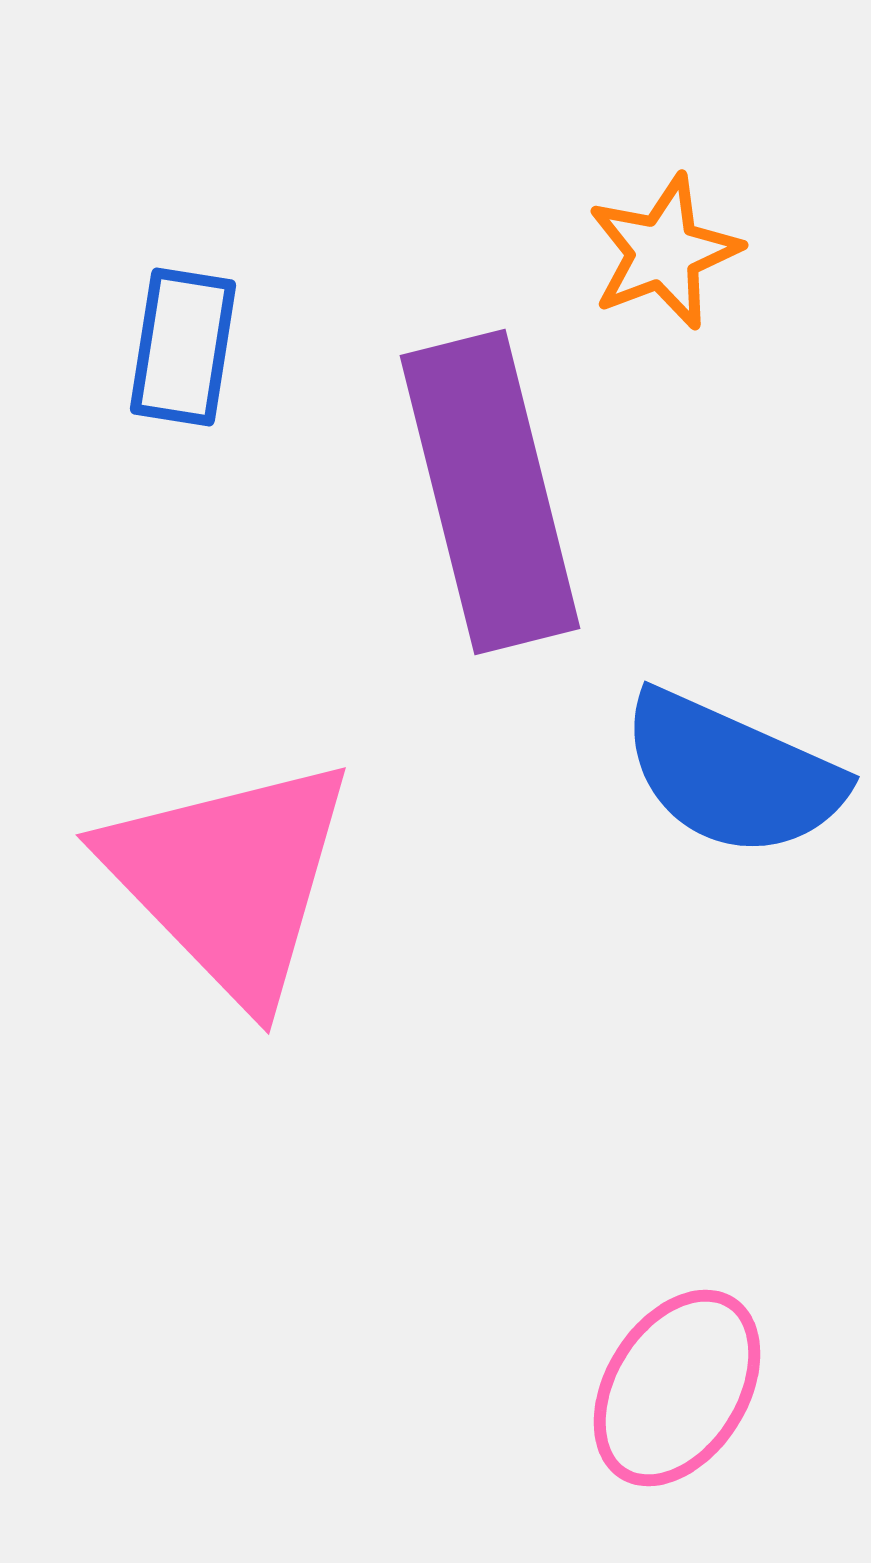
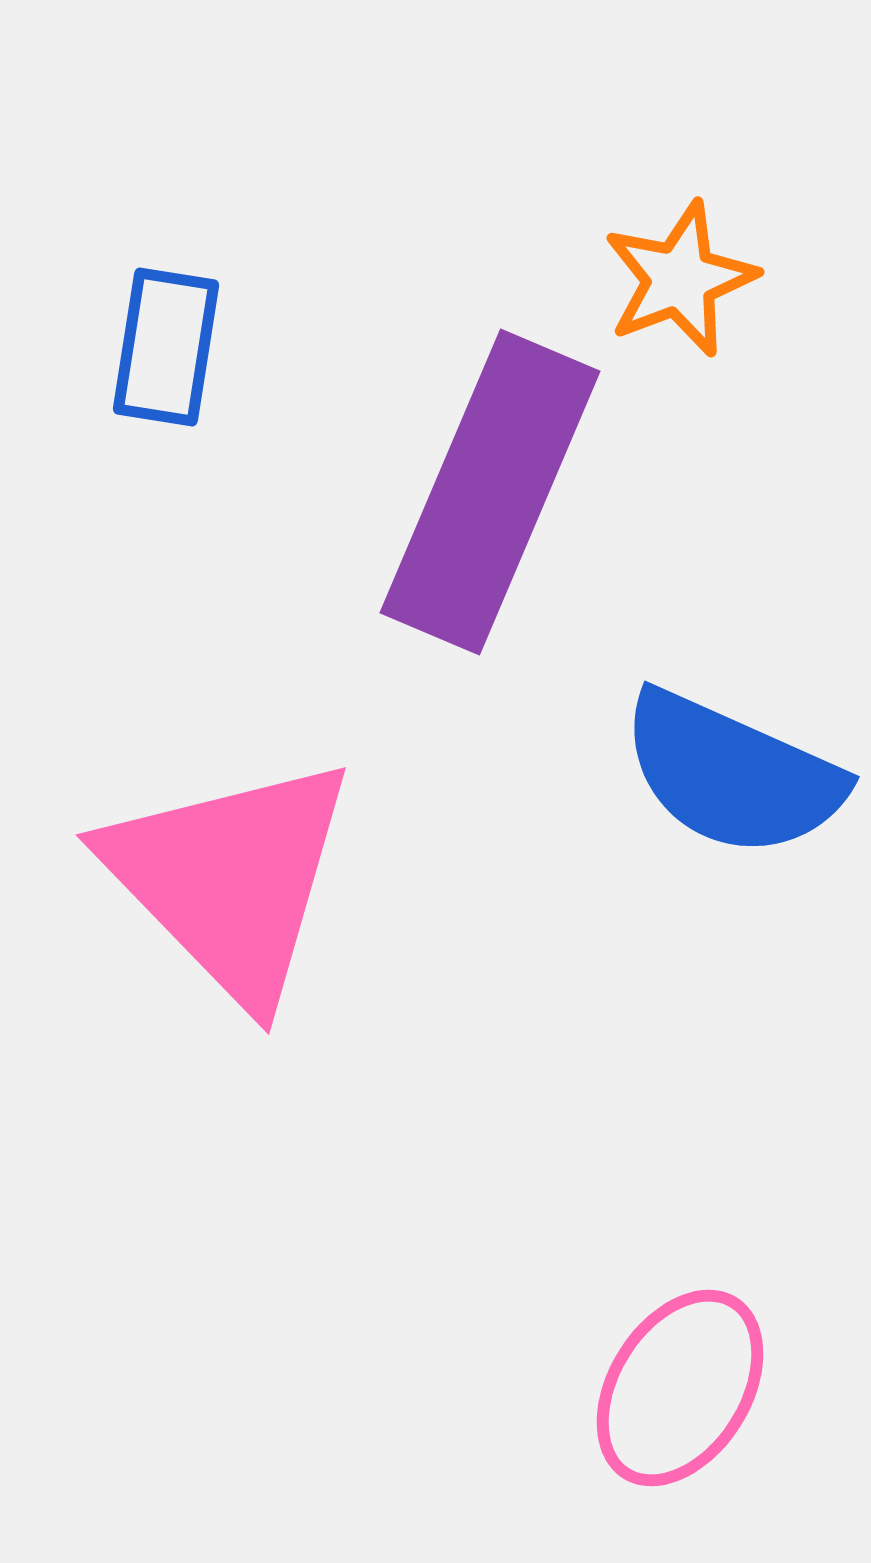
orange star: moved 16 px right, 27 px down
blue rectangle: moved 17 px left
purple rectangle: rotated 37 degrees clockwise
pink ellipse: moved 3 px right
